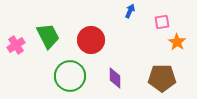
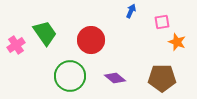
blue arrow: moved 1 px right
green trapezoid: moved 3 px left, 3 px up; rotated 8 degrees counterclockwise
orange star: rotated 12 degrees counterclockwise
purple diamond: rotated 50 degrees counterclockwise
